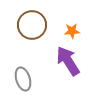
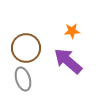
brown circle: moved 6 px left, 23 px down
purple arrow: rotated 16 degrees counterclockwise
